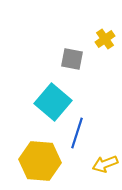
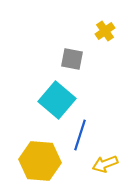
yellow cross: moved 8 px up
cyan square: moved 4 px right, 2 px up
blue line: moved 3 px right, 2 px down
